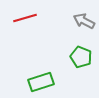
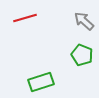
gray arrow: rotated 15 degrees clockwise
green pentagon: moved 1 px right, 2 px up
